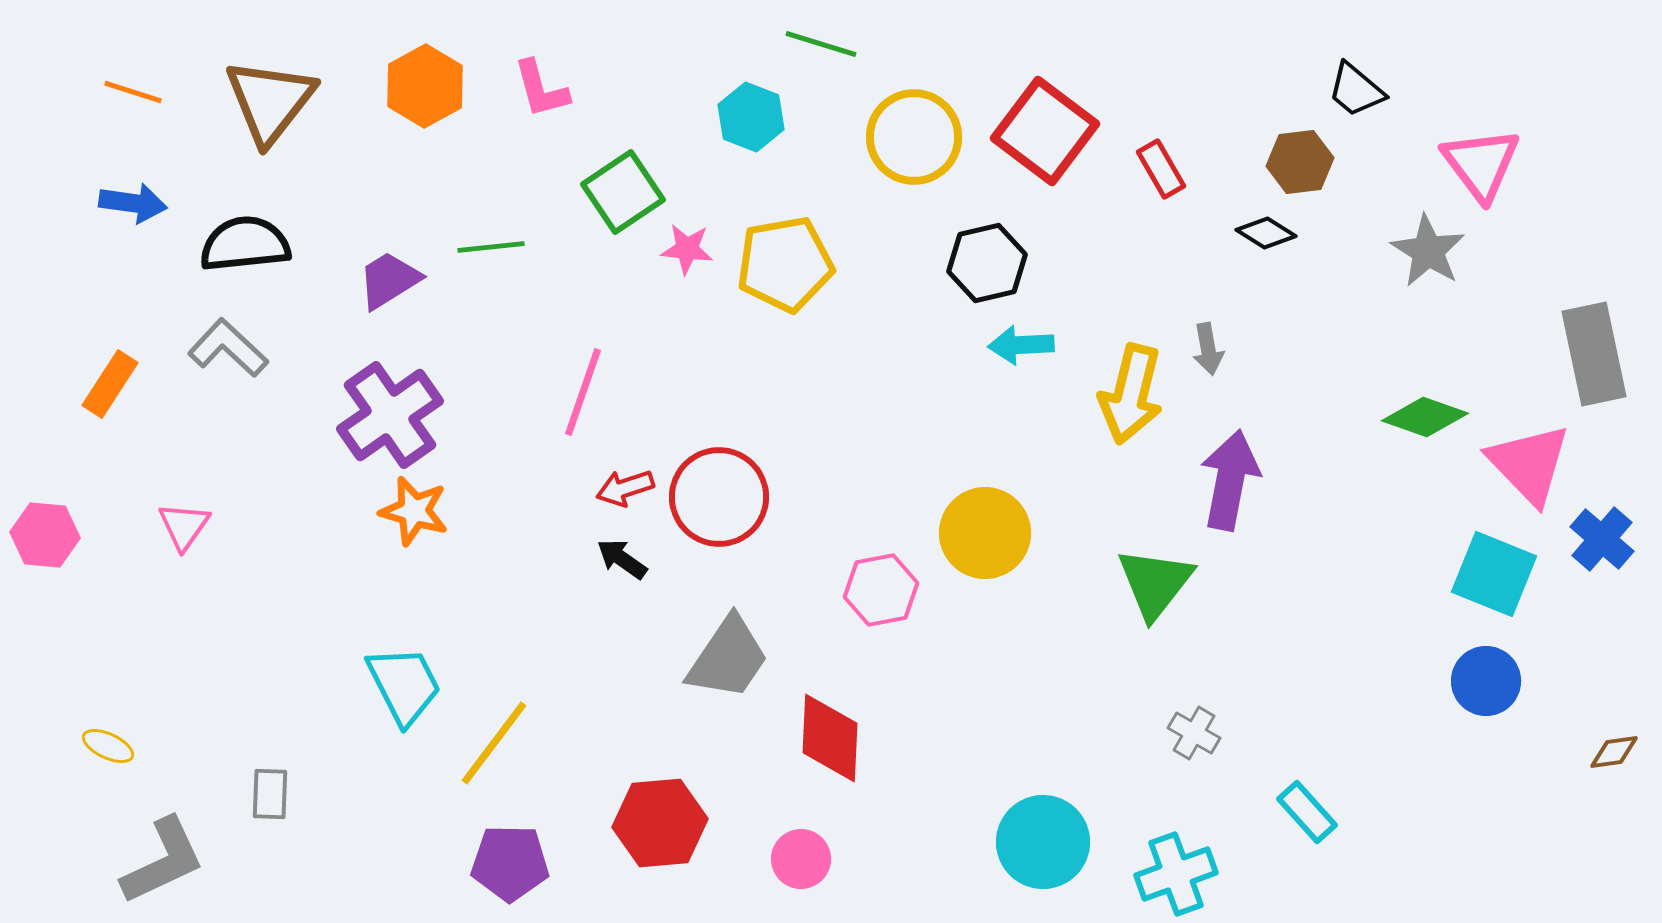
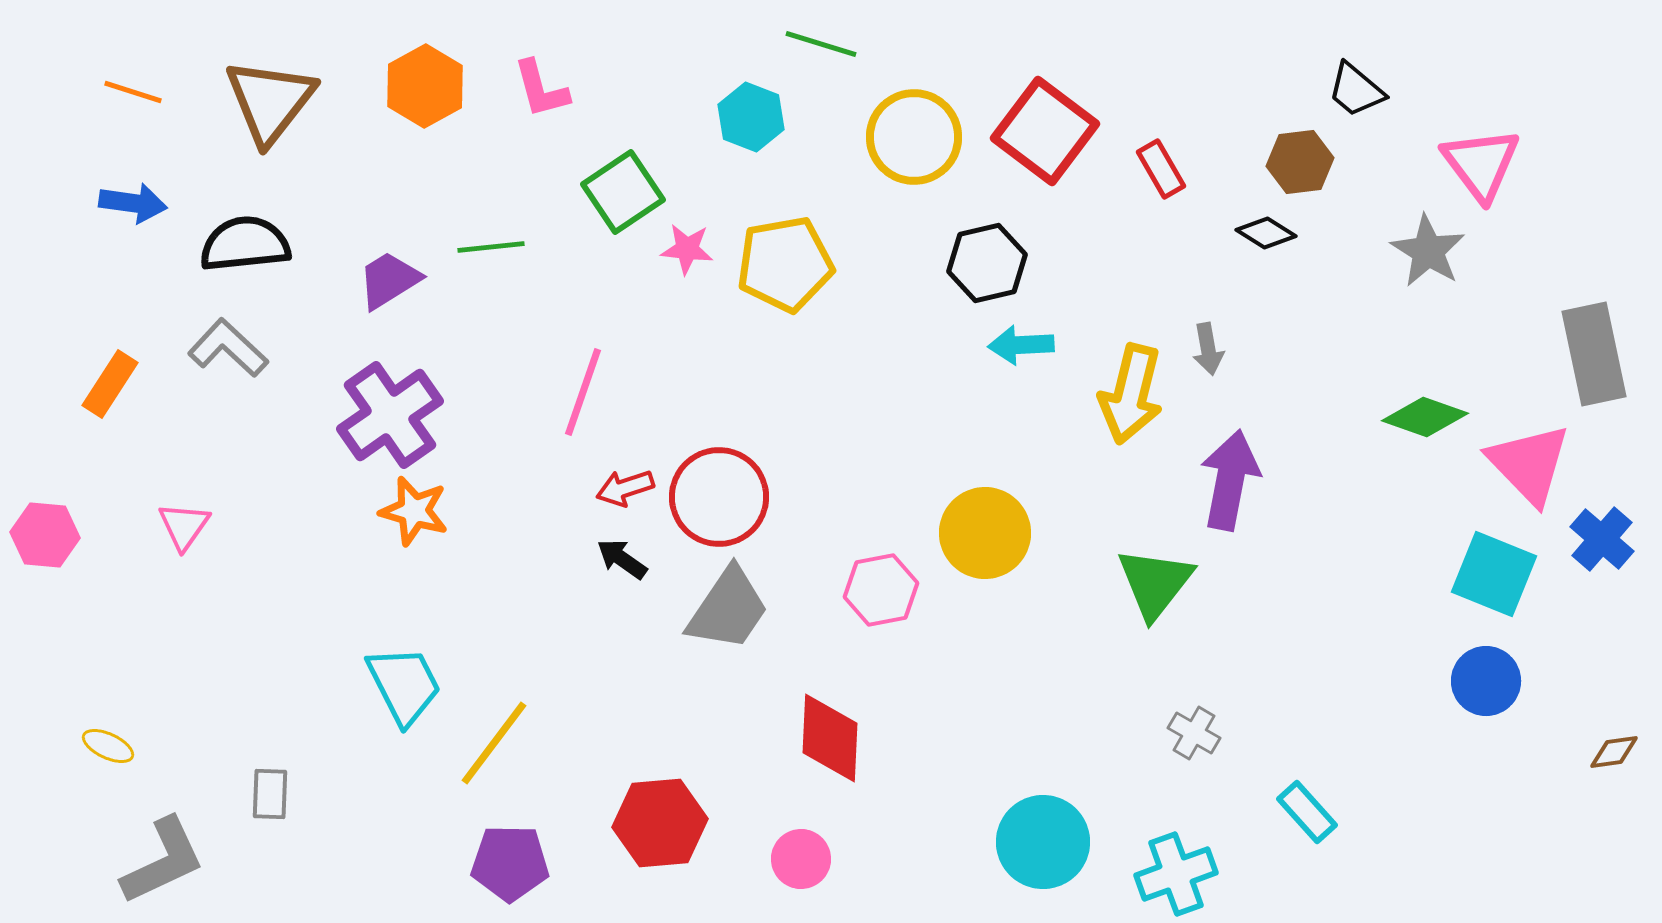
gray trapezoid at (728, 658): moved 49 px up
